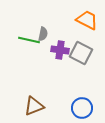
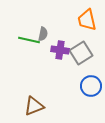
orange trapezoid: rotated 130 degrees counterclockwise
gray square: rotated 30 degrees clockwise
blue circle: moved 9 px right, 22 px up
